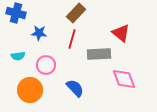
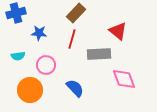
blue cross: rotated 30 degrees counterclockwise
red triangle: moved 3 px left, 2 px up
